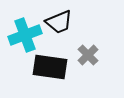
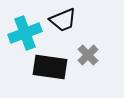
black trapezoid: moved 4 px right, 2 px up
cyan cross: moved 2 px up
